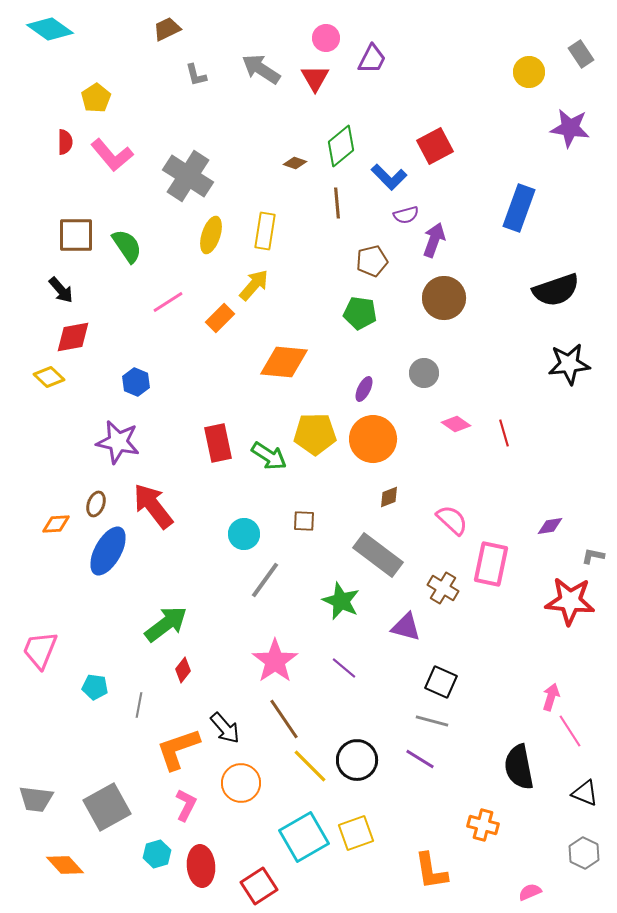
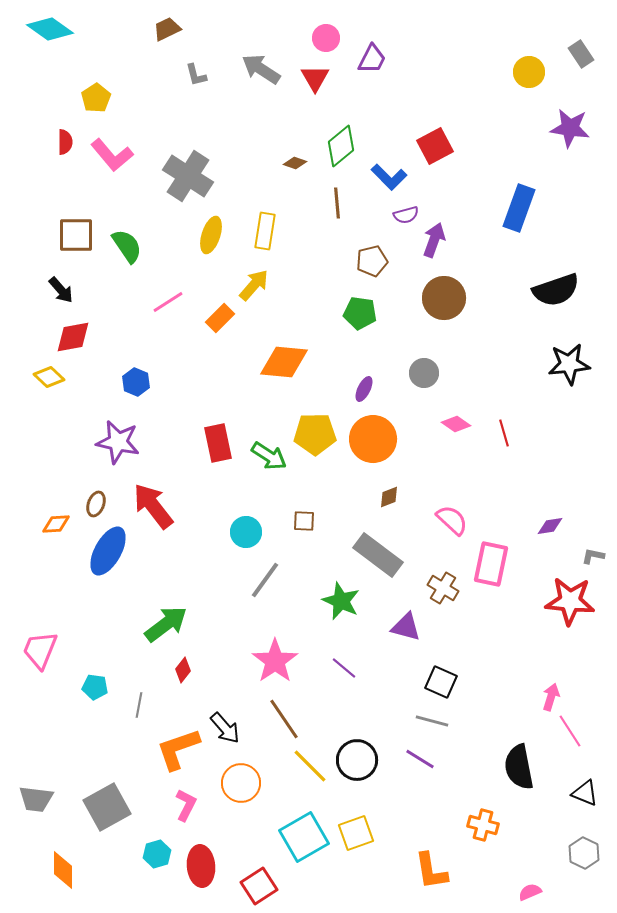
cyan circle at (244, 534): moved 2 px right, 2 px up
orange diamond at (65, 865): moved 2 px left, 5 px down; rotated 42 degrees clockwise
